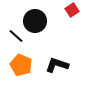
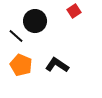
red square: moved 2 px right, 1 px down
black L-shape: rotated 15 degrees clockwise
